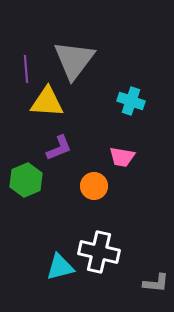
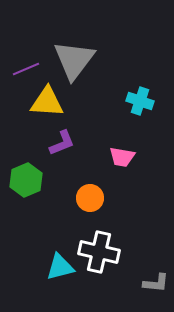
purple line: rotated 72 degrees clockwise
cyan cross: moved 9 px right
purple L-shape: moved 3 px right, 5 px up
orange circle: moved 4 px left, 12 px down
